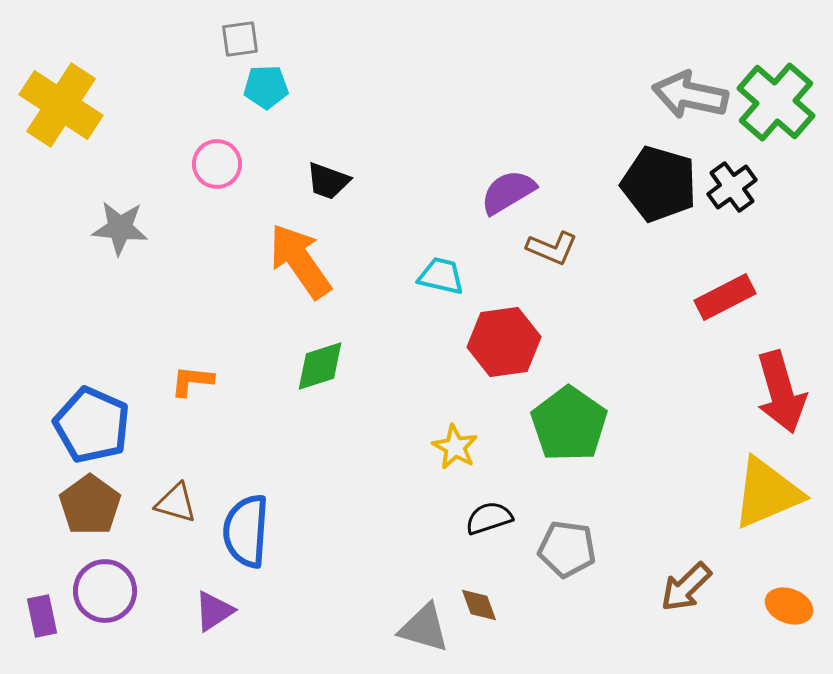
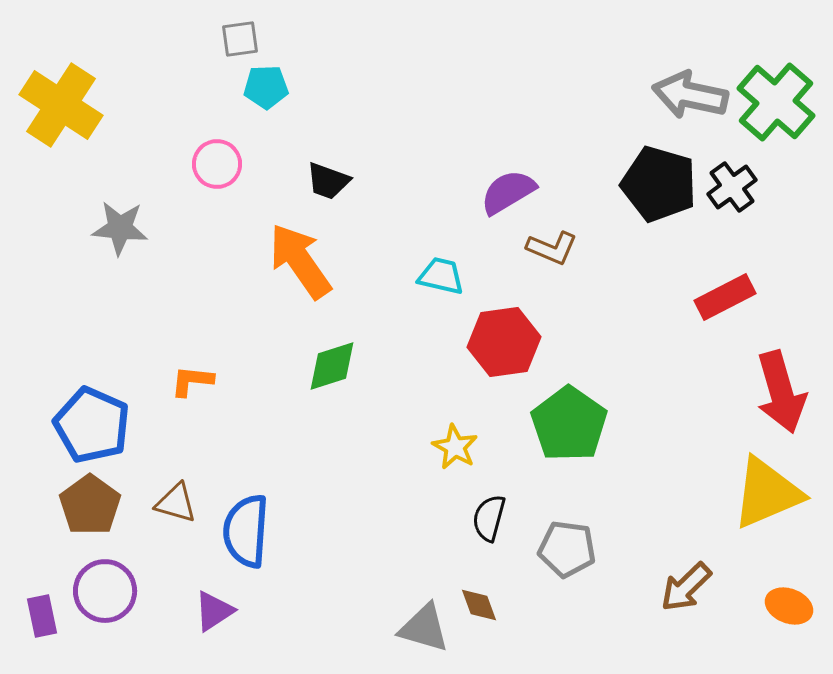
green diamond: moved 12 px right
black semicircle: rotated 57 degrees counterclockwise
